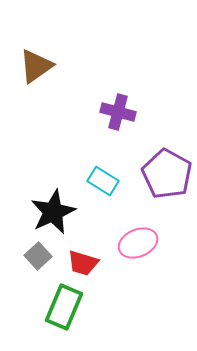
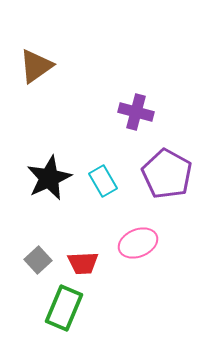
purple cross: moved 18 px right
cyan rectangle: rotated 28 degrees clockwise
black star: moved 4 px left, 34 px up
gray square: moved 4 px down
red trapezoid: rotated 20 degrees counterclockwise
green rectangle: moved 1 px down
